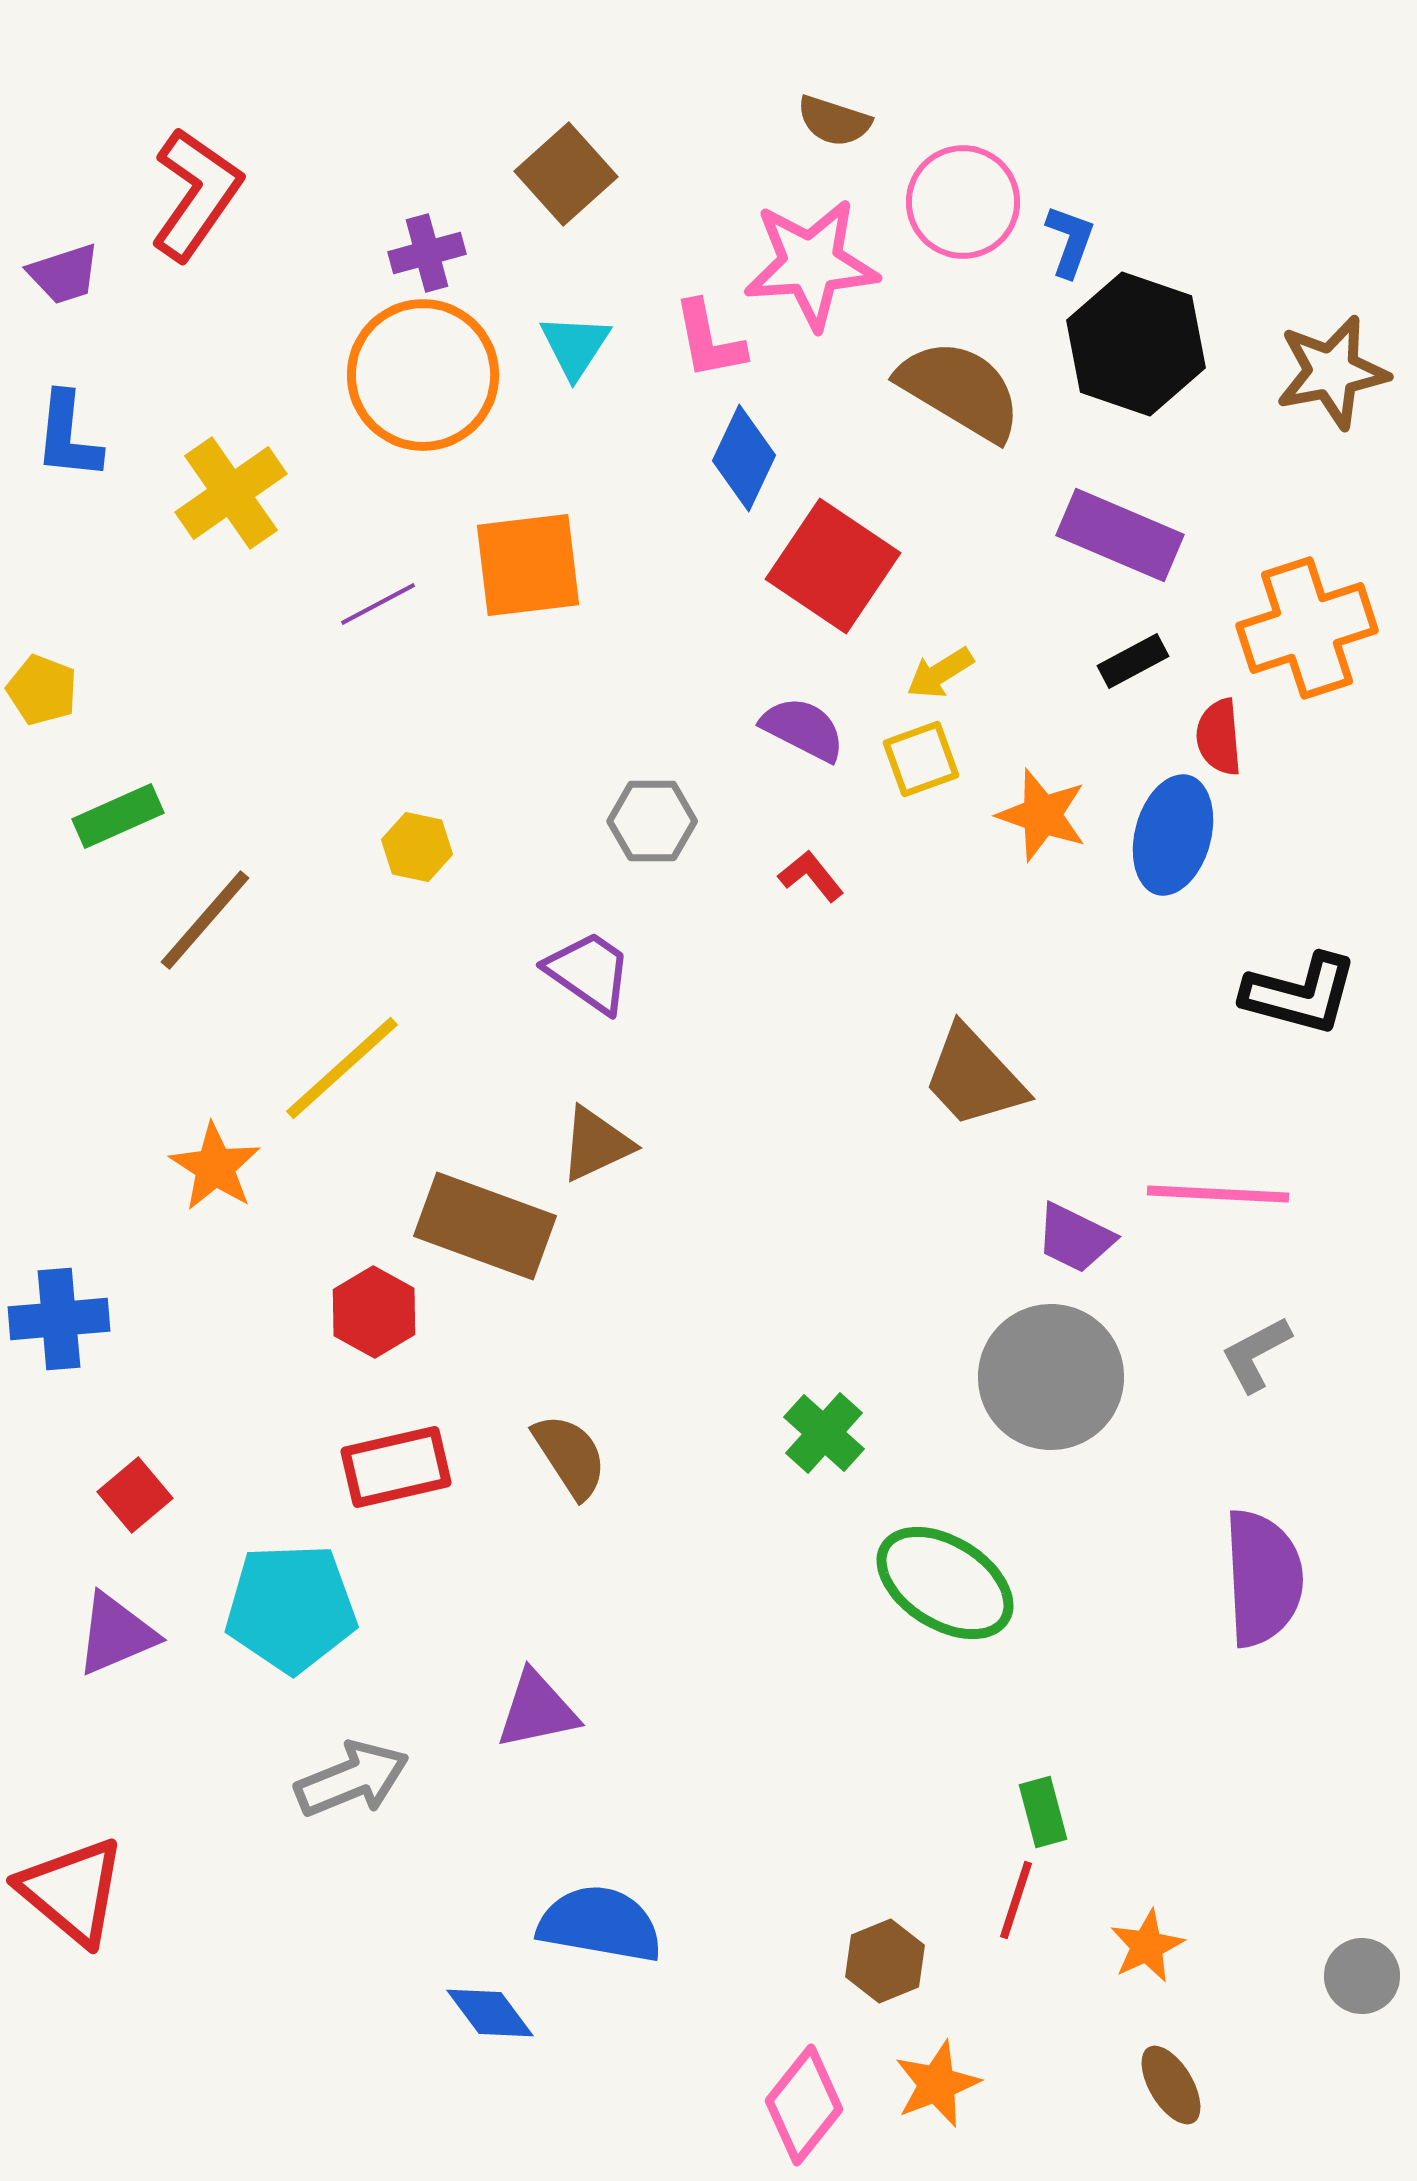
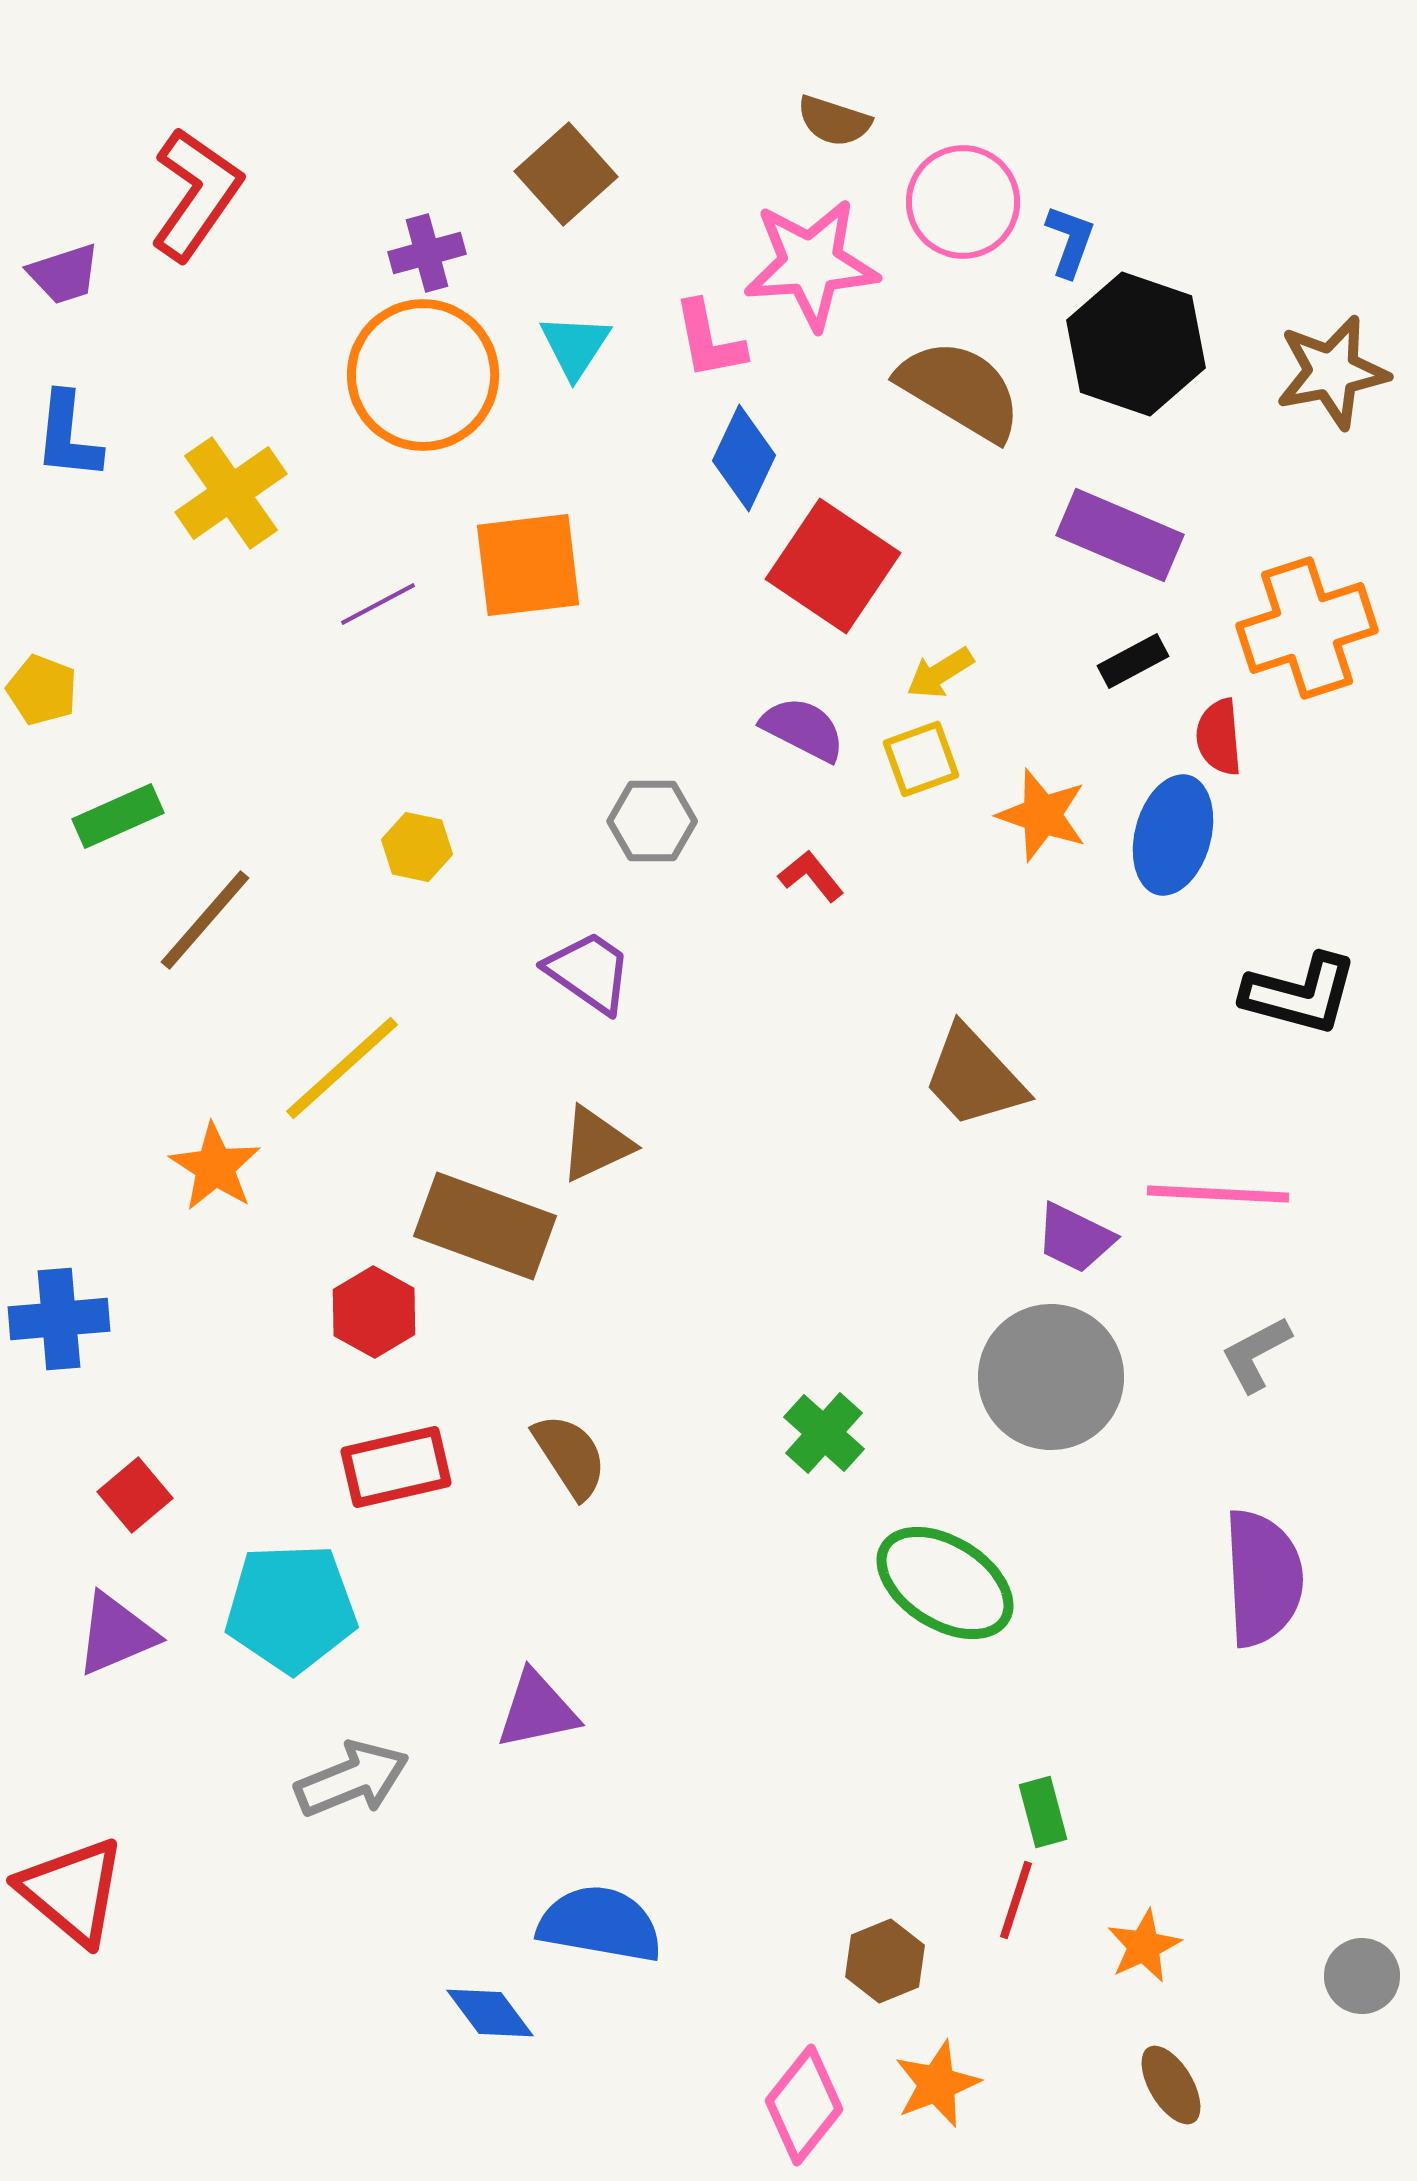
orange star at (1147, 1946): moved 3 px left
